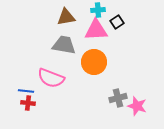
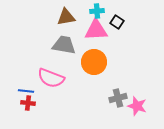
cyan cross: moved 1 px left, 1 px down
black square: rotated 24 degrees counterclockwise
